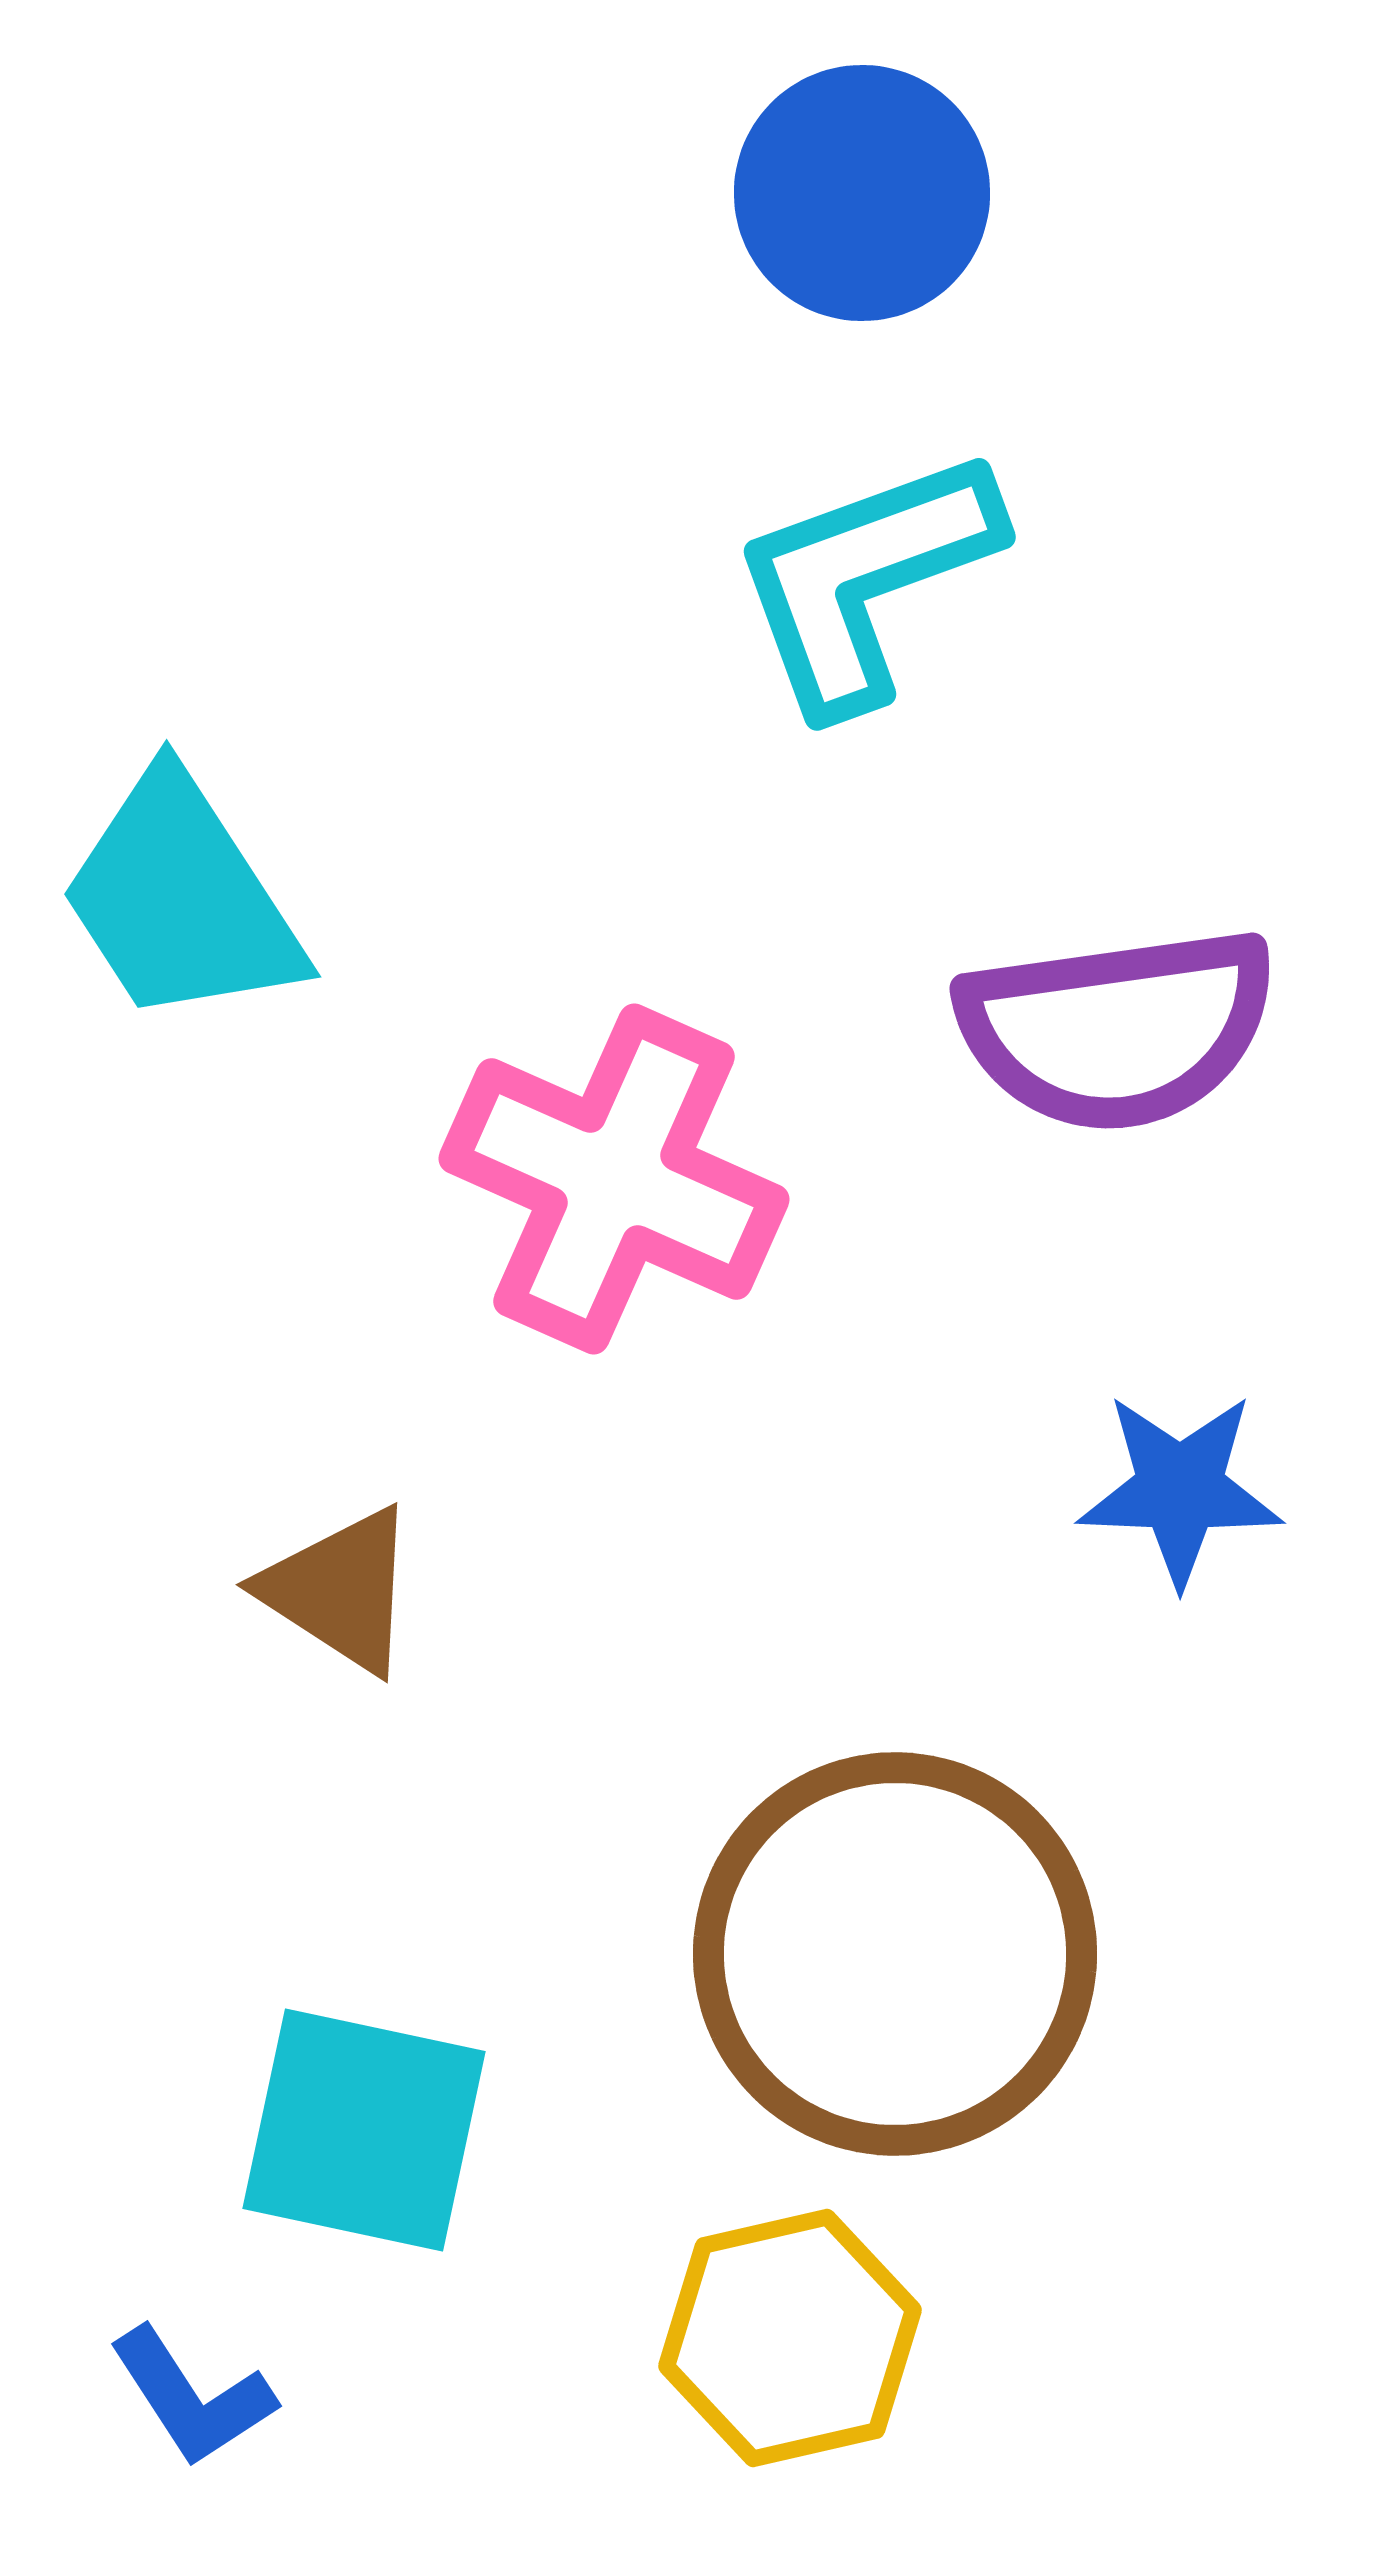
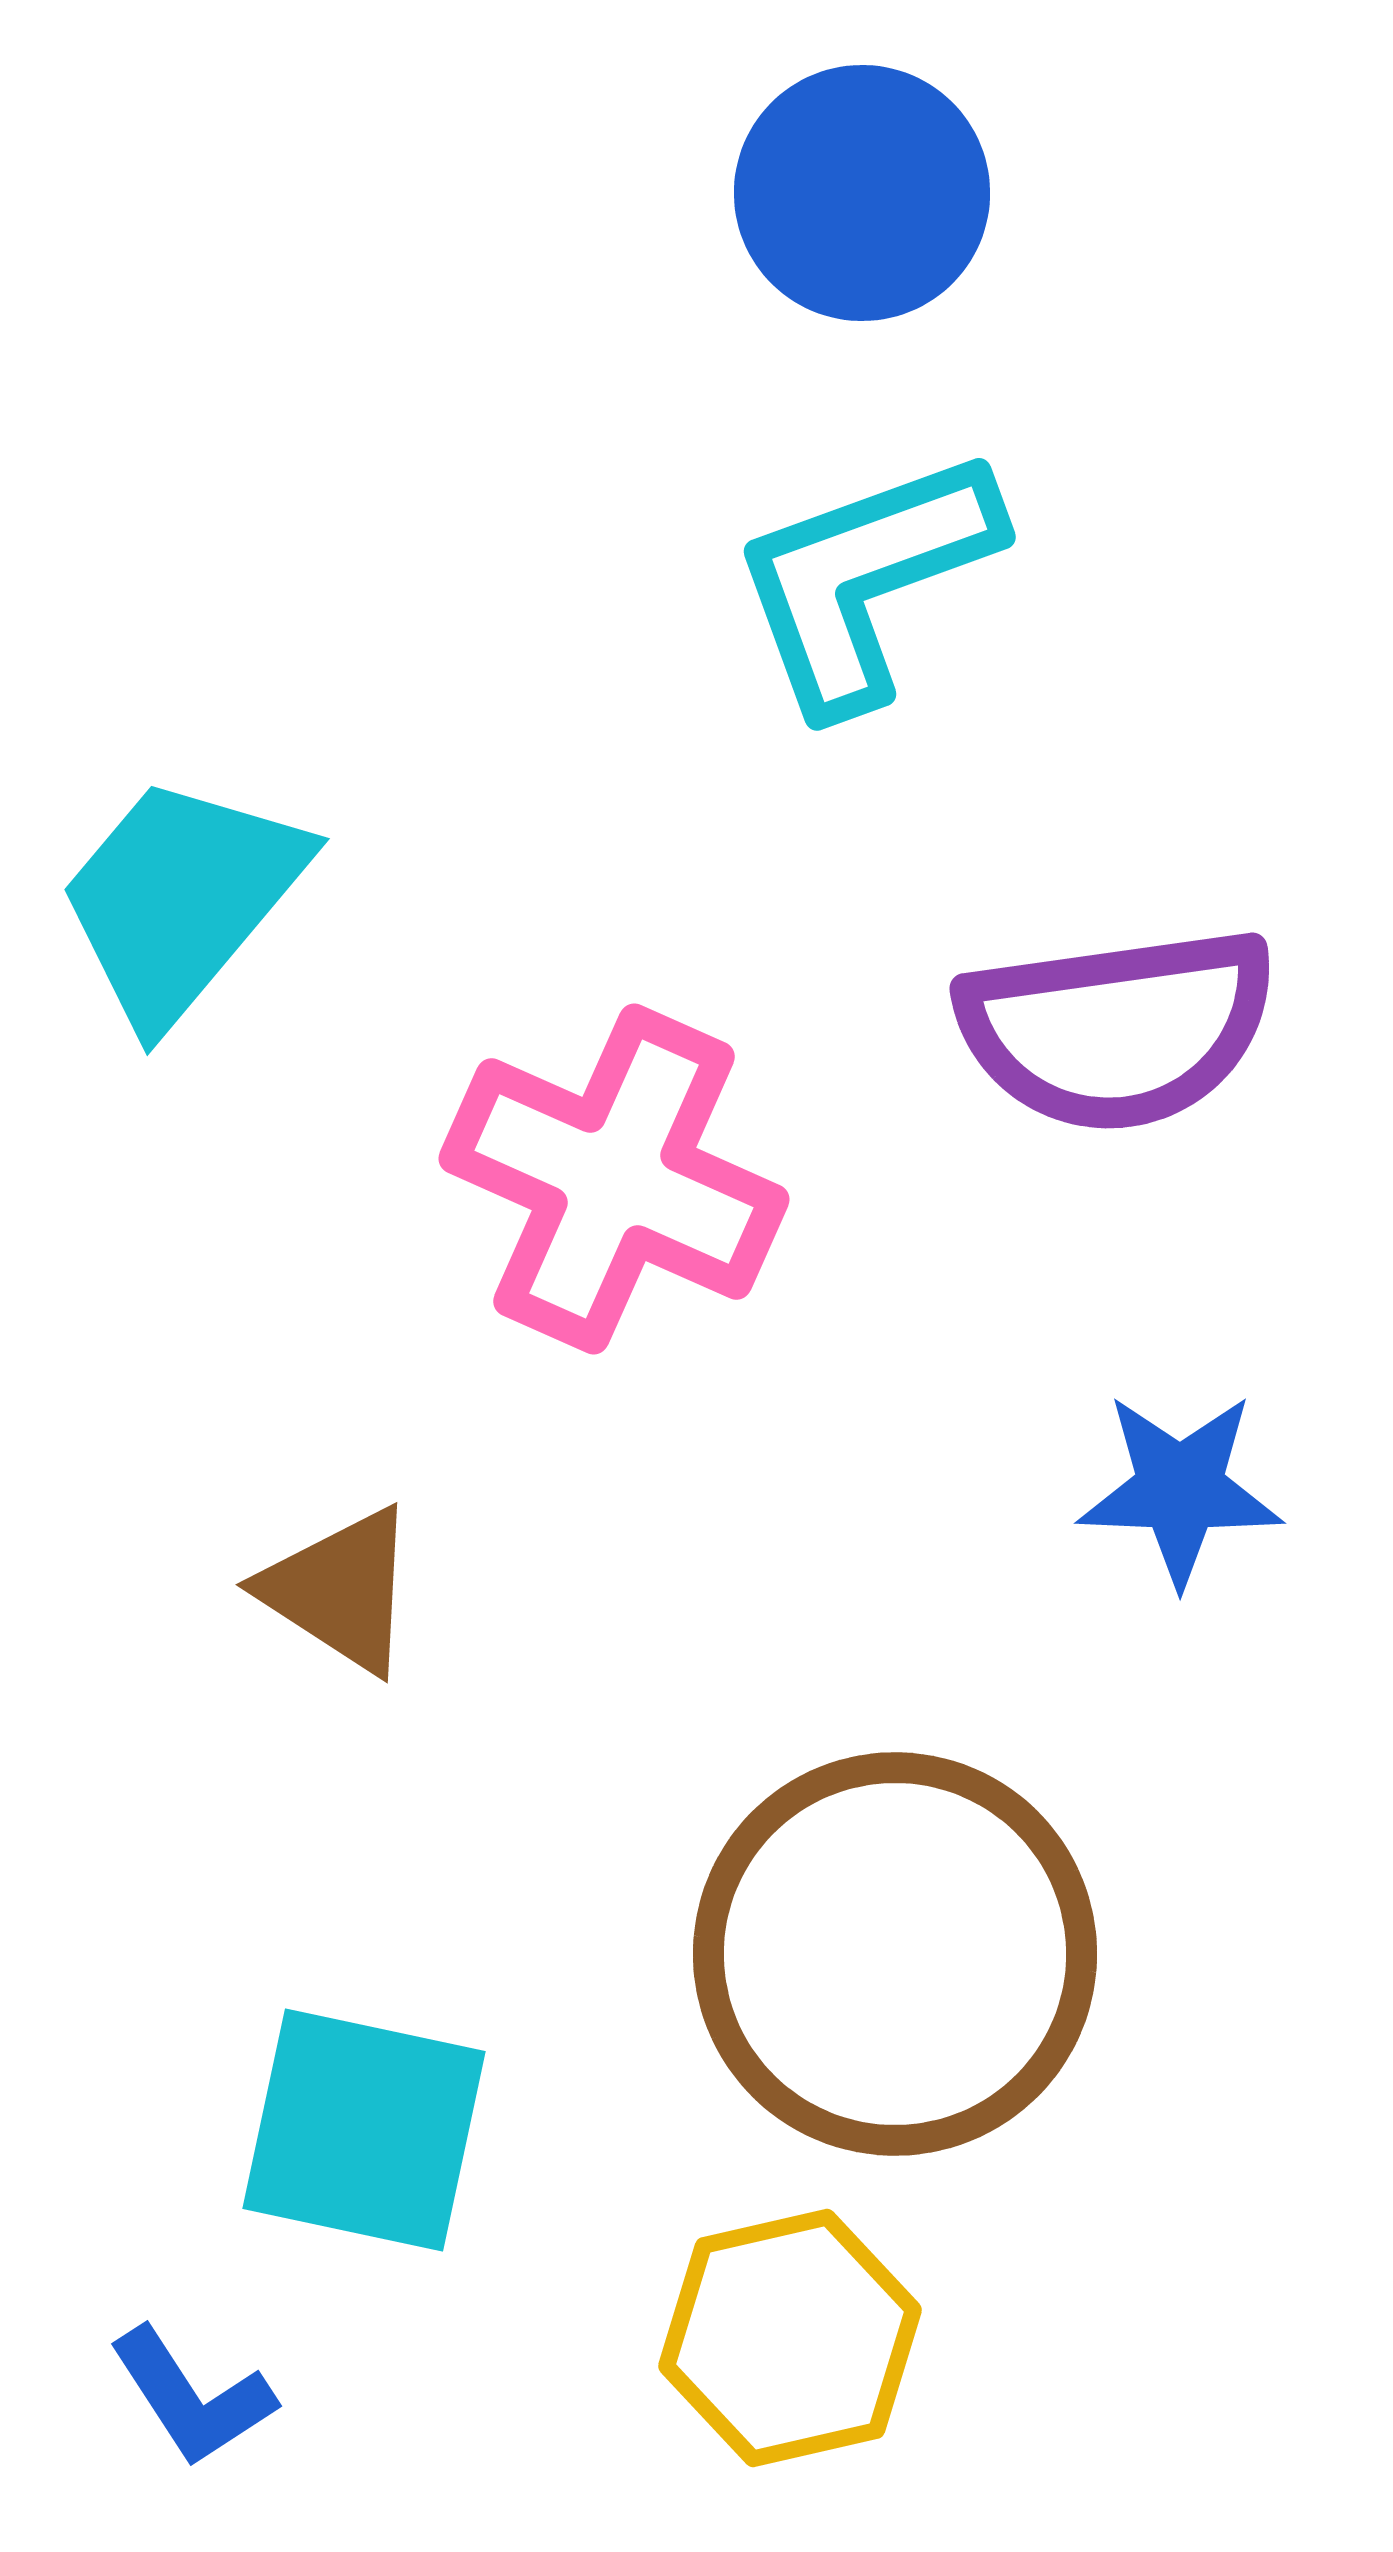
cyan trapezoid: rotated 73 degrees clockwise
